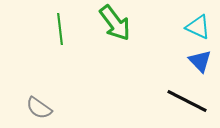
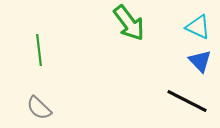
green arrow: moved 14 px right
green line: moved 21 px left, 21 px down
gray semicircle: rotated 8 degrees clockwise
